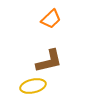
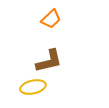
yellow ellipse: moved 1 px down
